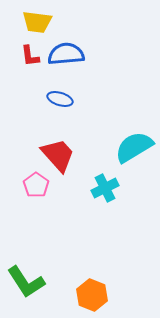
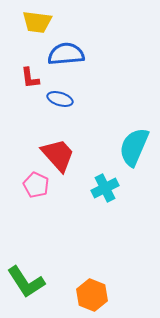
red L-shape: moved 22 px down
cyan semicircle: rotated 36 degrees counterclockwise
pink pentagon: rotated 10 degrees counterclockwise
